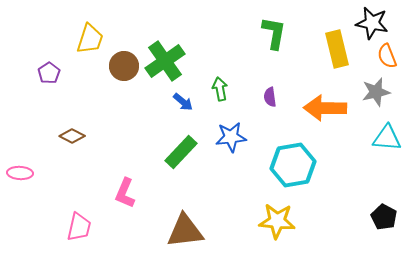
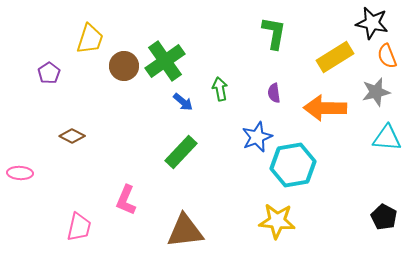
yellow rectangle: moved 2 px left, 8 px down; rotated 72 degrees clockwise
purple semicircle: moved 4 px right, 4 px up
blue star: moved 26 px right; rotated 16 degrees counterclockwise
pink L-shape: moved 1 px right, 7 px down
